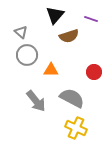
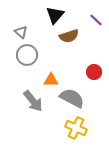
purple line: moved 5 px right, 1 px down; rotated 24 degrees clockwise
orange triangle: moved 10 px down
gray arrow: moved 3 px left
